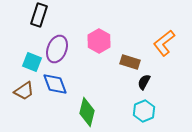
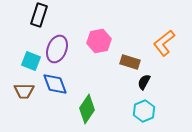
pink hexagon: rotated 20 degrees clockwise
cyan square: moved 1 px left, 1 px up
brown trapezoid: rotated 35 degrees clockwise
green diamond: moved 3 px up; rotated 20 degrees clockwise
